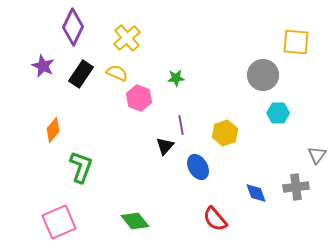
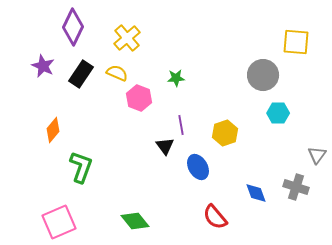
black triangle: rotated 18 degrees counterclockwise
gray cross: rotated 25 degrees clockwise
red semicircle: moved 2 px up
